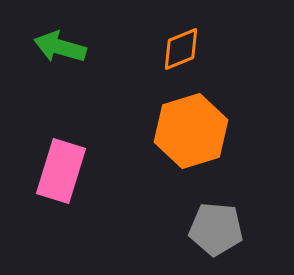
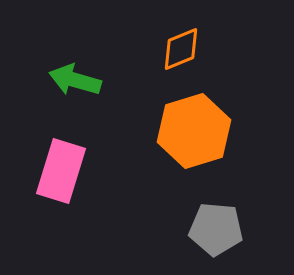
green arrow: moved 15 px right, 33 px down
orange hexagon: moved 3 px right
